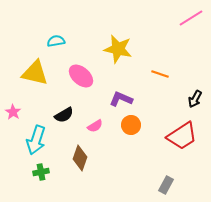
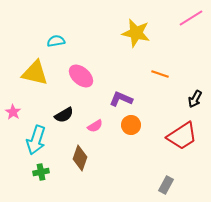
yellow star: moved 18 px right, 16 px up
